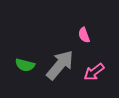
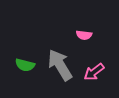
pink semicircle: rotated 63 degrees counterclockwise
gray arrow: rotated 72 degrees counterclockwise
